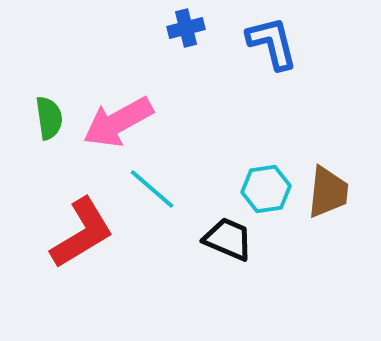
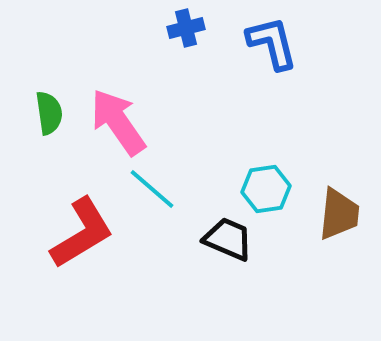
green semicircle: moved 5 px up
pink arrow: rotated 84 degrees clockwise
brown trapezoid: moved 11 px right, 22 px down
